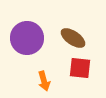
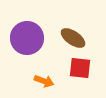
orange arrow: rotated 54 degrees counterclockwise
